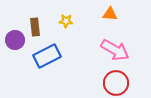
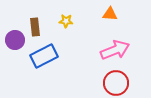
pink arrow: rotated 52 degrees counterclockwise
blue rectangle: moved 3 px left
